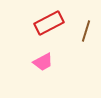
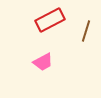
red rectangle: moved 1 px right, 3 px up
